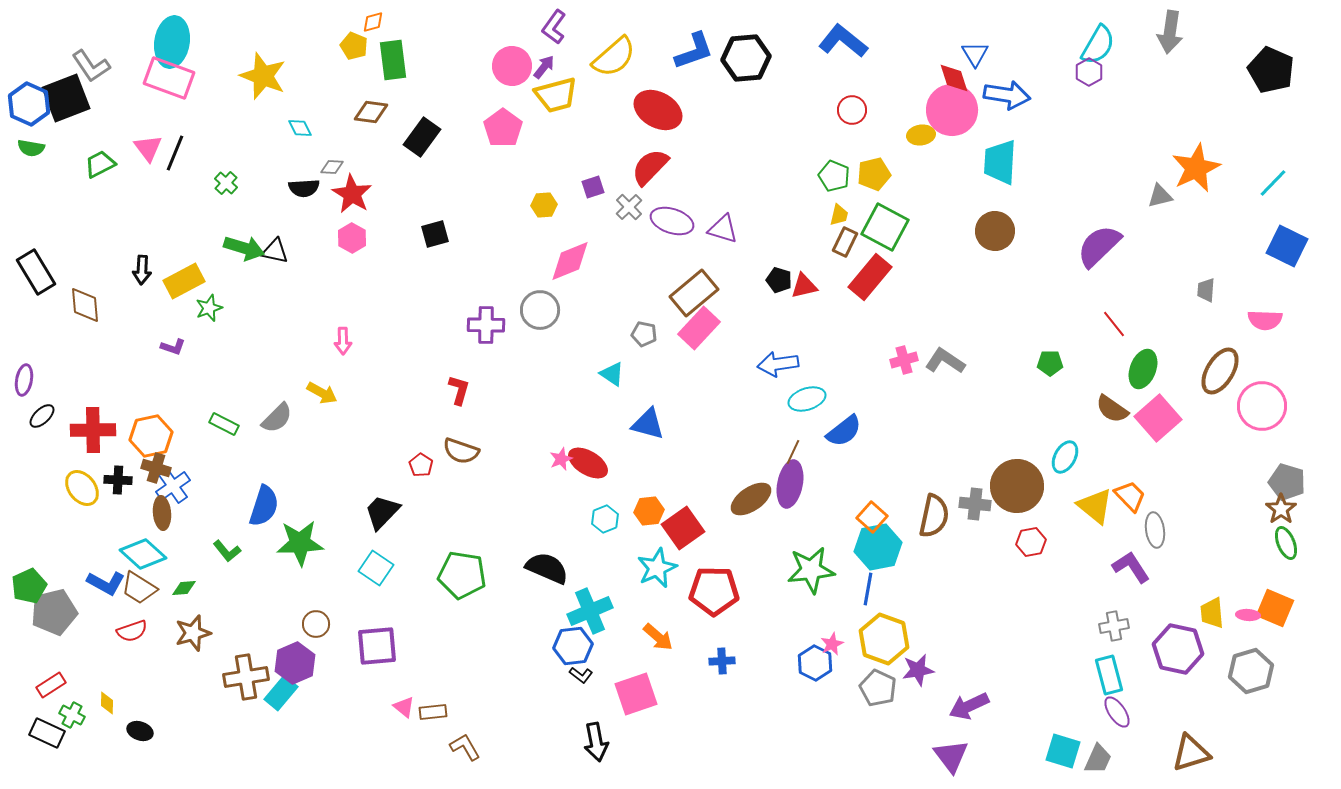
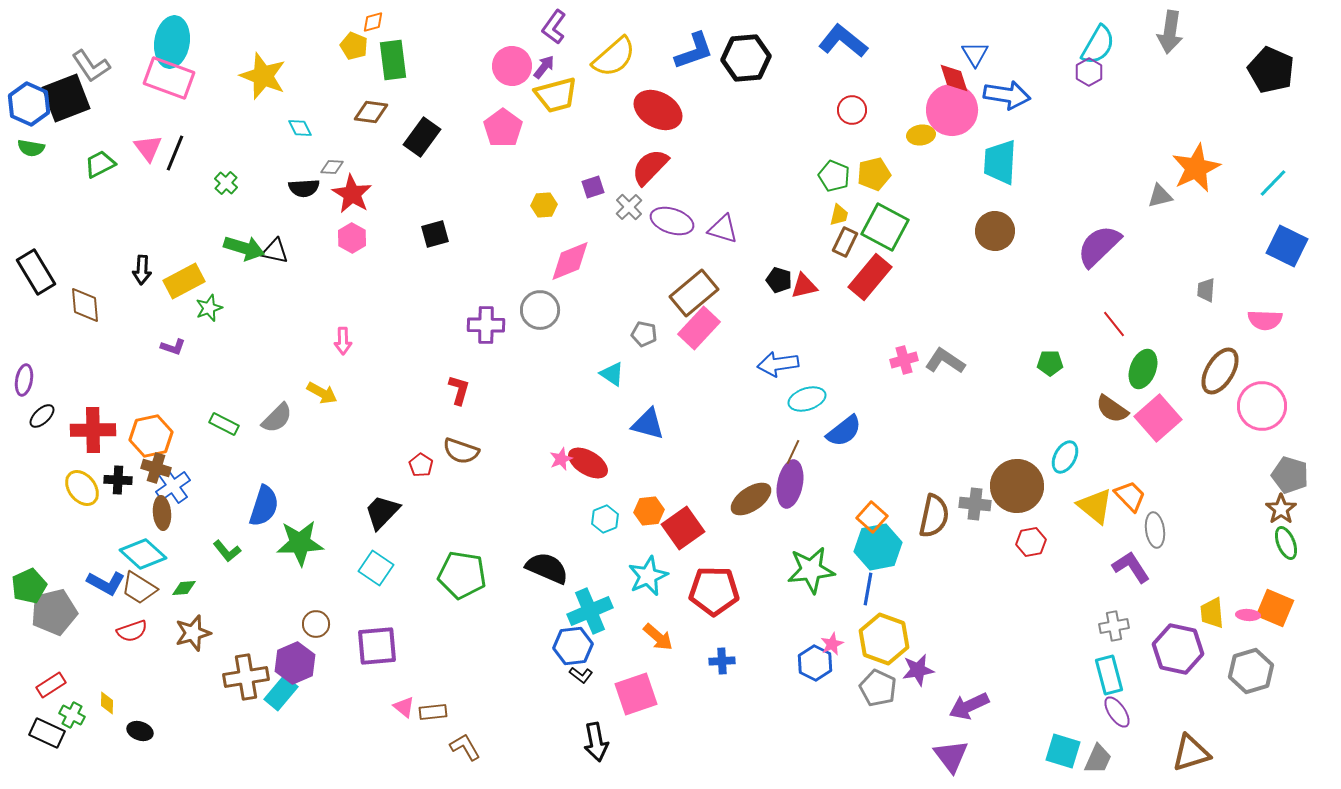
gray pentagon at (1287, 482): moved 3 px right, 7 px up
cyan star at (657, 568): moved 9 px left, 8 px down
